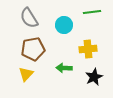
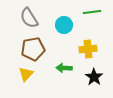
black star: rotated 12 degrees counterclockwise
